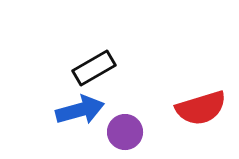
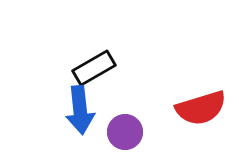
blue arrow: rotated 99 degrees clockwise
